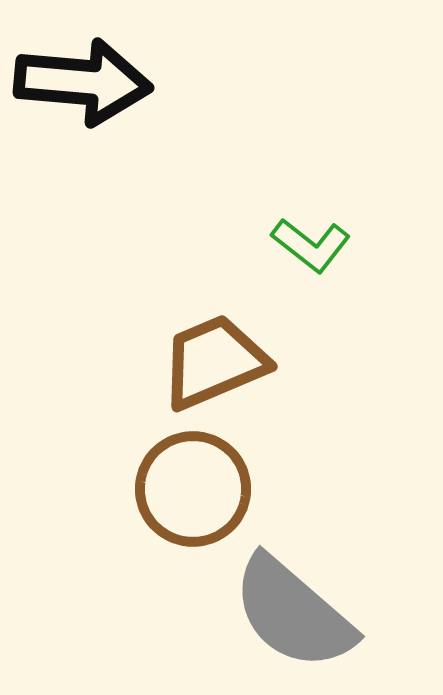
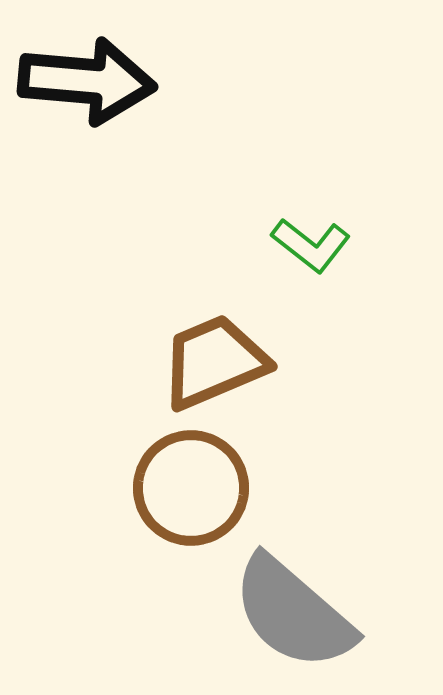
black arrow: moved 4 px right, 1 px up
brown circle: moved 2 px left, 1 px up
